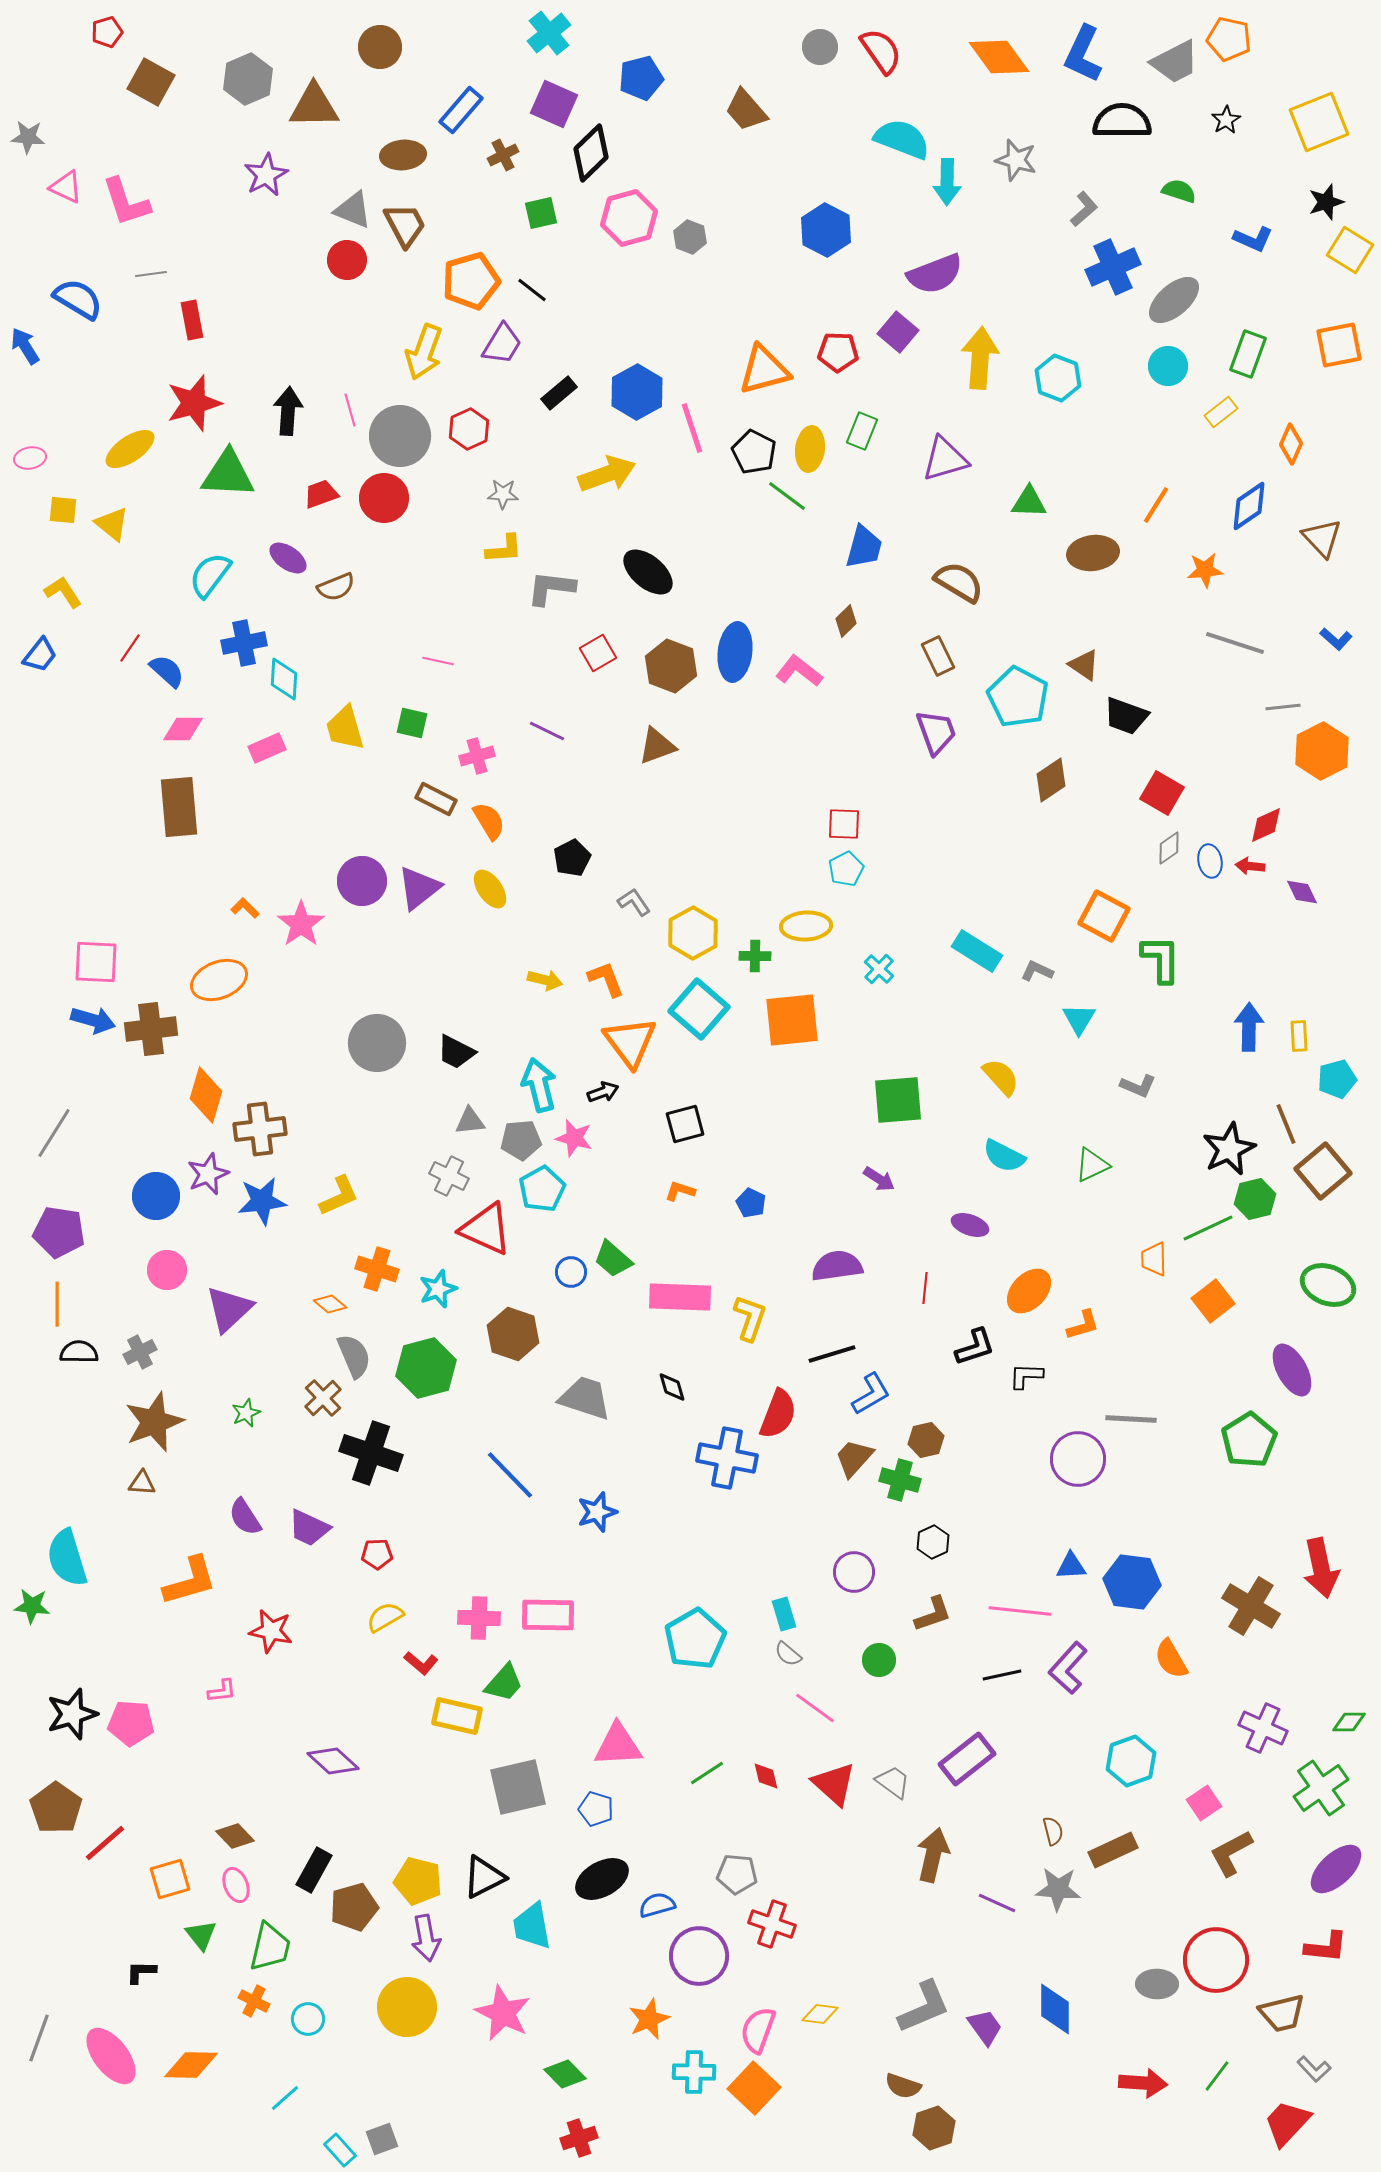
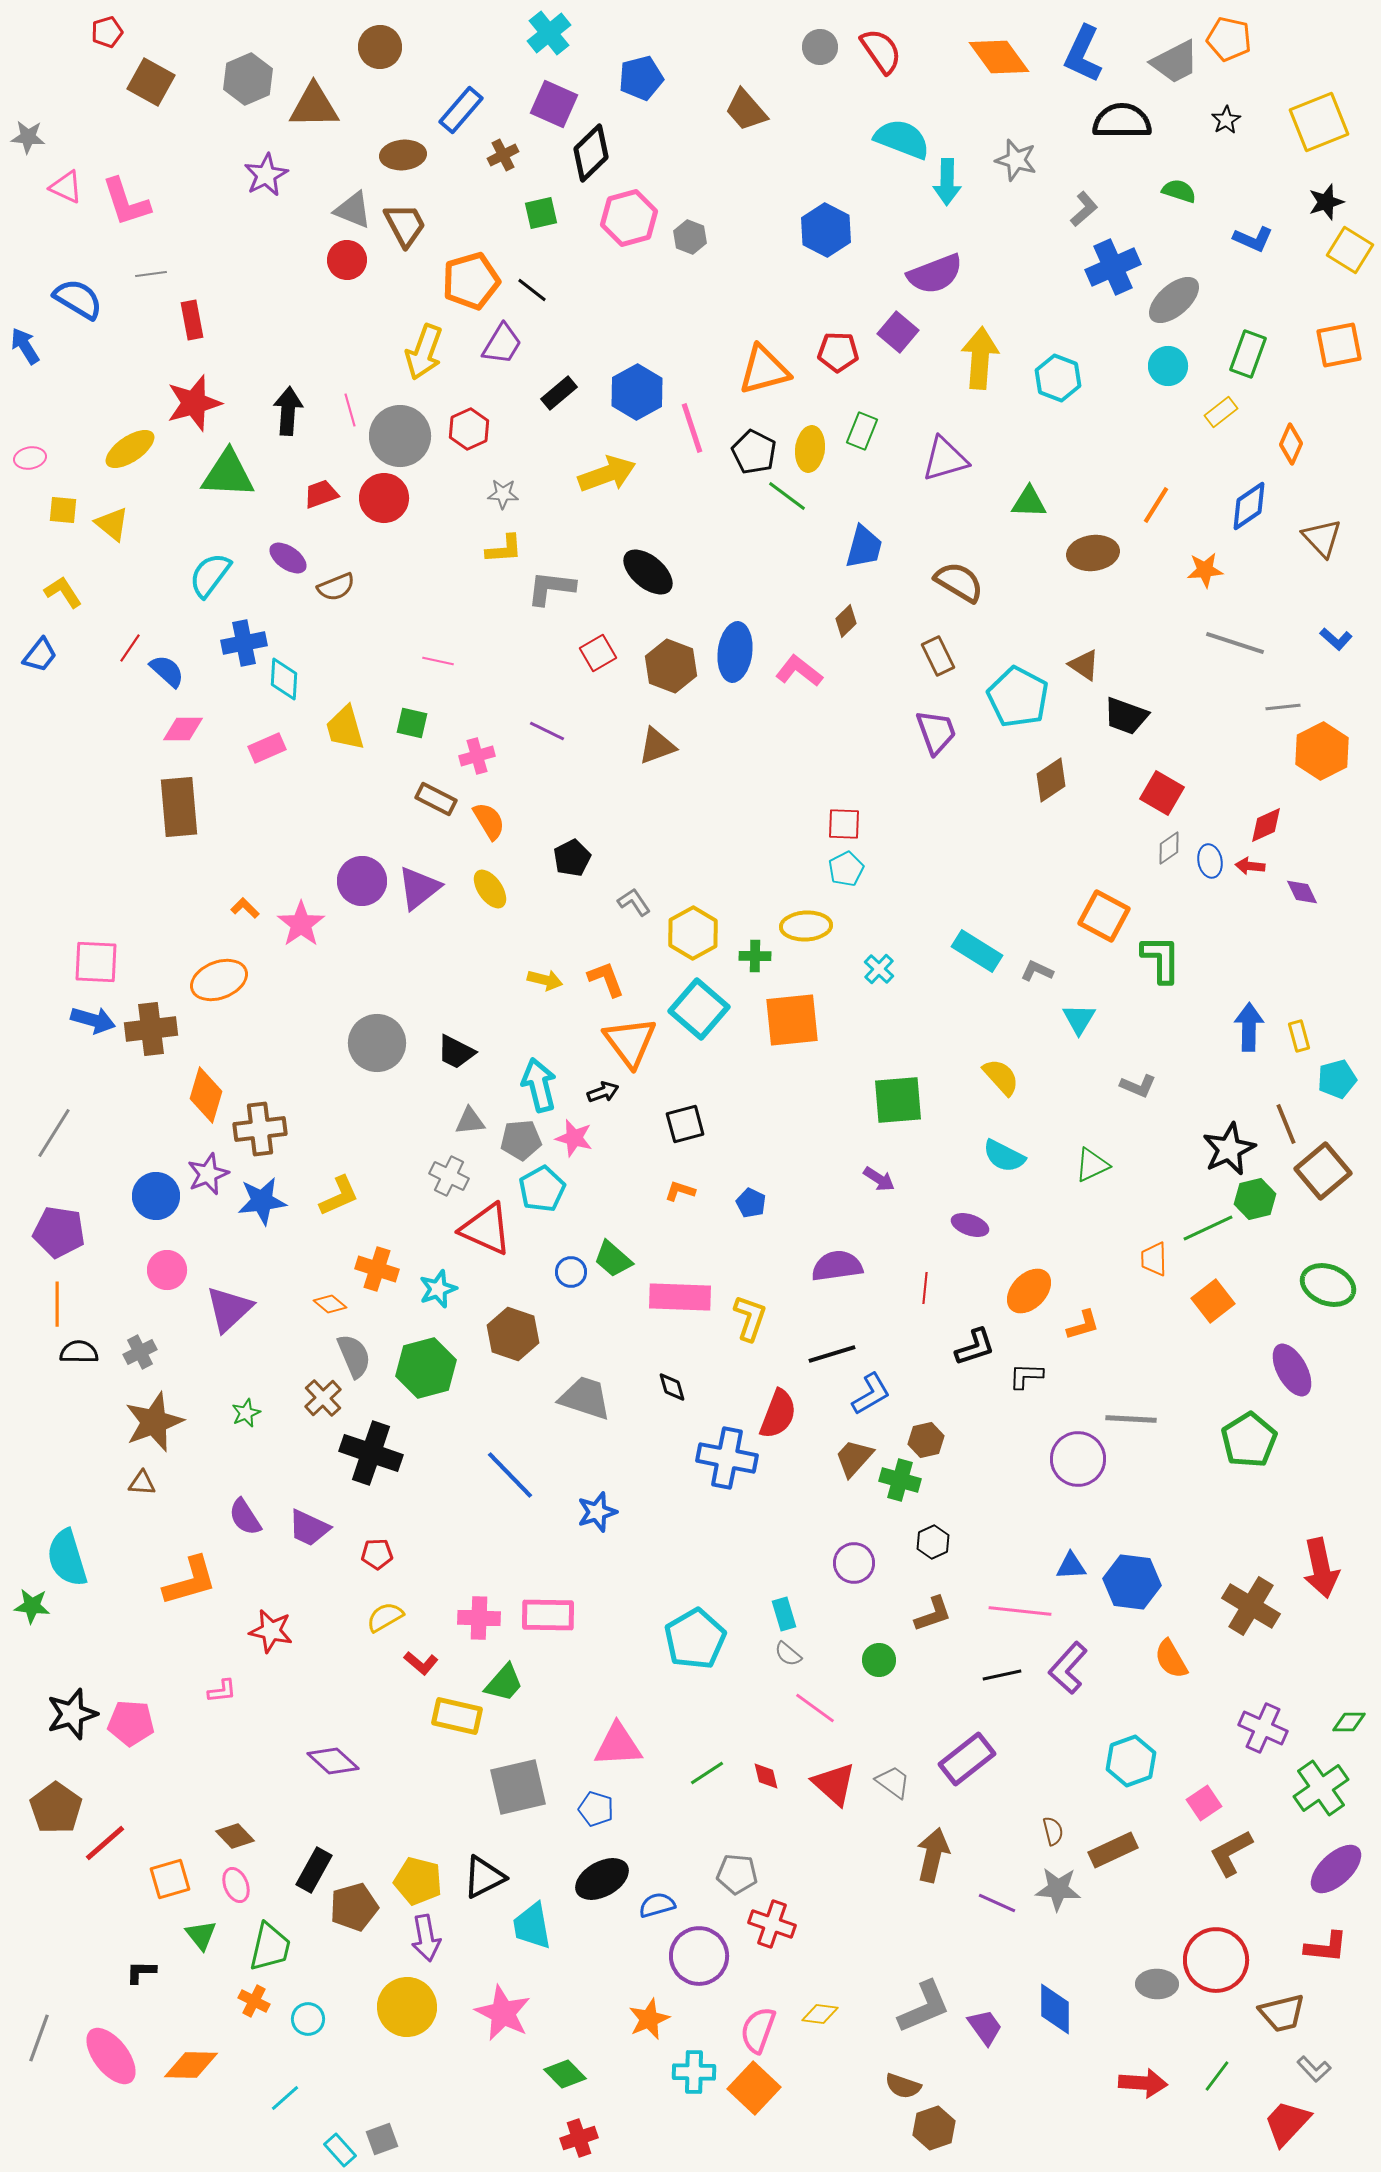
yellow rectangle at (1299, 1036): rotated 12 degrees counterclockwise
purple circle at (854, 1572): moved 9 px up
